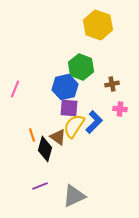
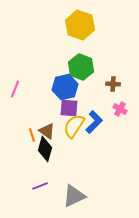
yellow hexagon: moved 18 px left
brown cross: moved 1 px right; rotated 16 degrees clockwise
pink cross: rotated 24 degrees clockwise
brown triangle: moved 11 px left, 6 px up
